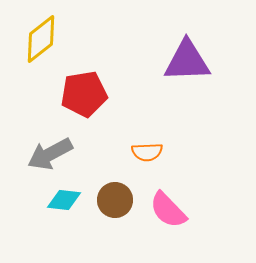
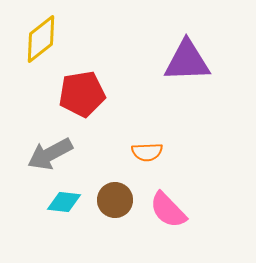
red pentagon: moved 2 px left
cyan diamond: moved 2 px down
